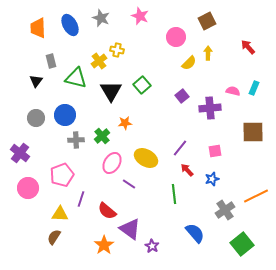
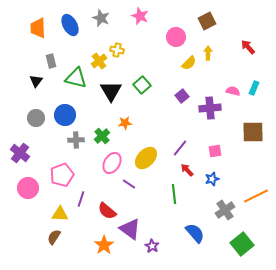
yellow ellipse at (146, 158): rotated 75 degrees counterclockwise
